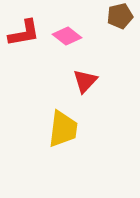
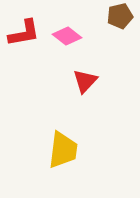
yellow trapezoid: moved 21 px down
